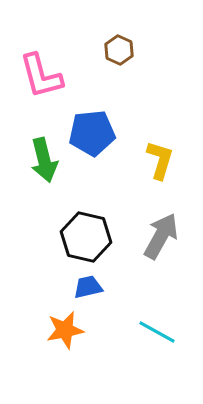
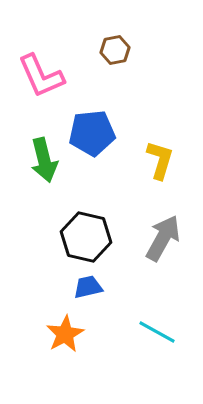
brown hexagon: moved 4 px left; rotated 24 degrees clockwise
pink L-shape: rotated 9 degrees counterclockwise
gray arrow: moved 2 px right, 2 px down
orange star: moved 4 px down; rotated 18 degrees counterclockwise
